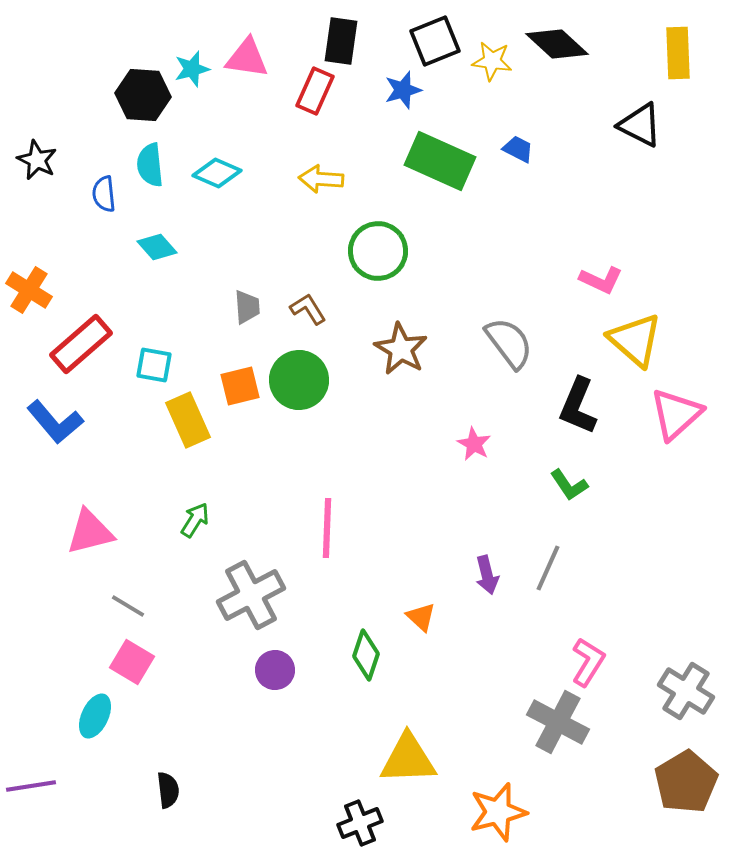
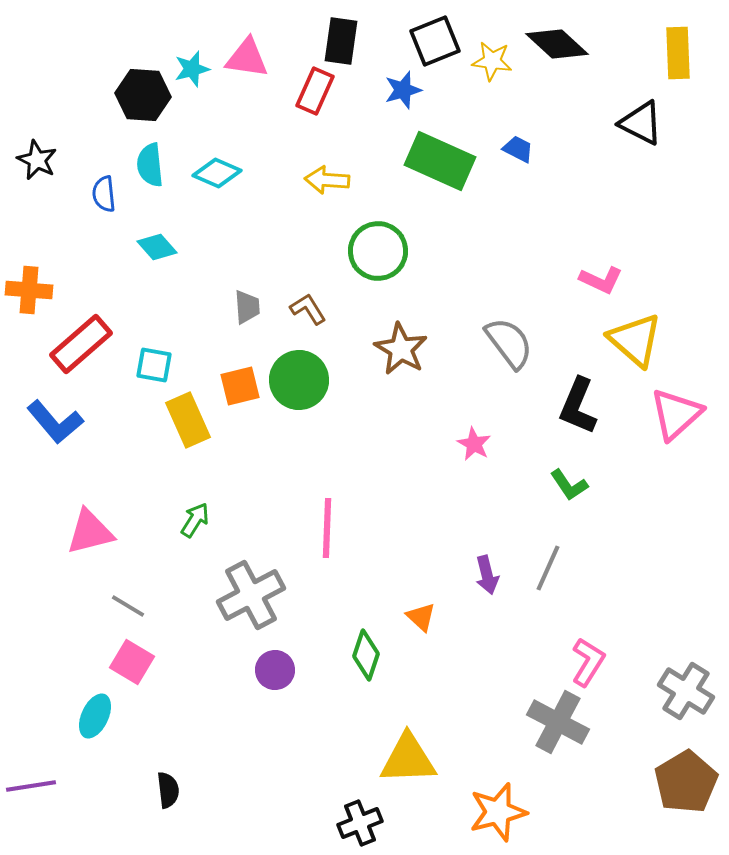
black triangle at (640, 125): moved 1 px right, 2 px up
yellow arrow at (321, 179): moved 6 px right, 1 px down
orange cross at (29, 290): rotated 27 degrees counterclockwise
